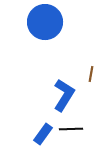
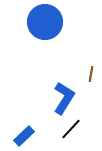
blue L-shape: moved 3 px down
black line: rotated 45 degrees counterclockwise
blue rectangle: moved 19 px left, 2 px down; rotated 10 degrees clockwise
